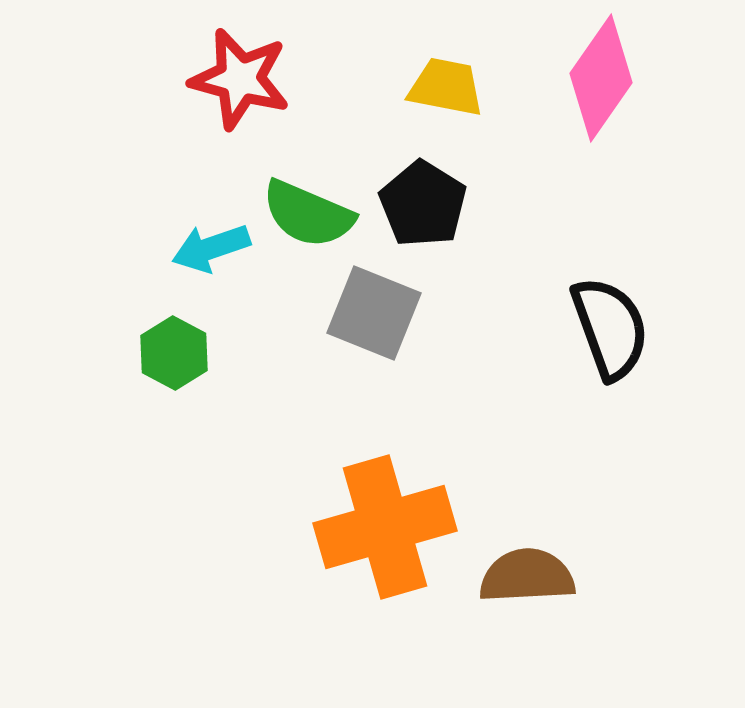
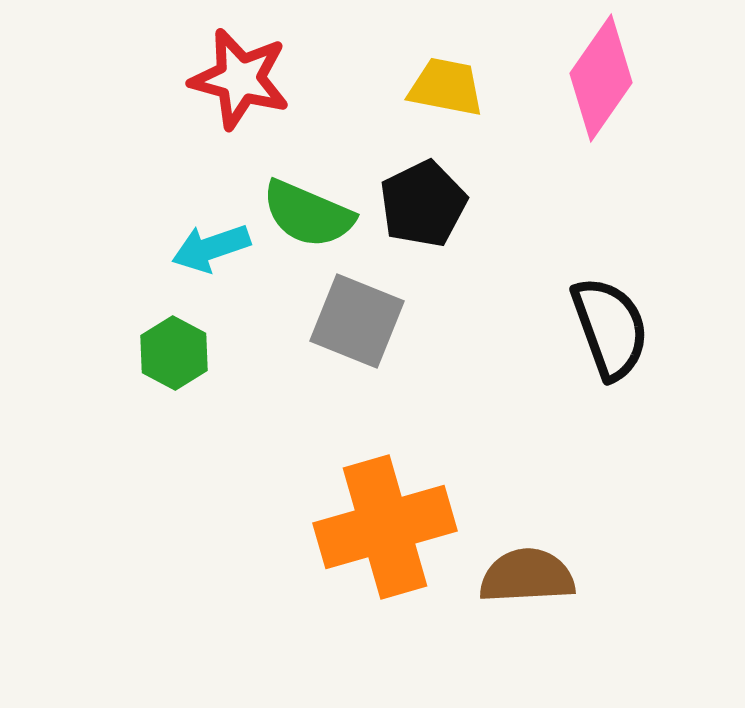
black pentagon: rotated 14 degrees clockwise
gray square: moved 17 px left, 8 px down
